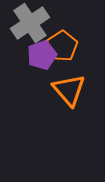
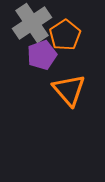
gray cross: moved 2 px right
orange pentagon: moved 3 px right, 11 px up
